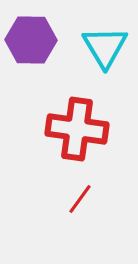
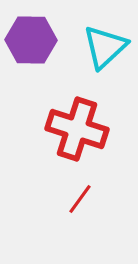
cyan triangle: rotated 18 degrees clockwise
red cross: rotated 10 degrees clockwise
